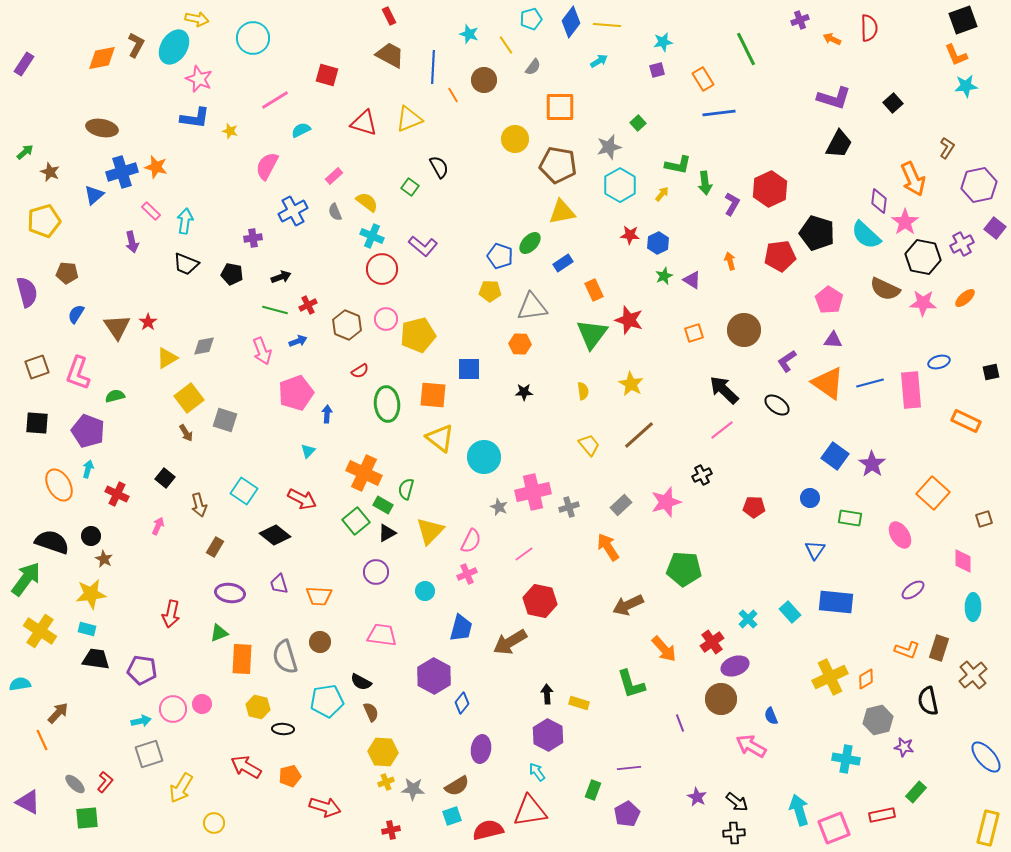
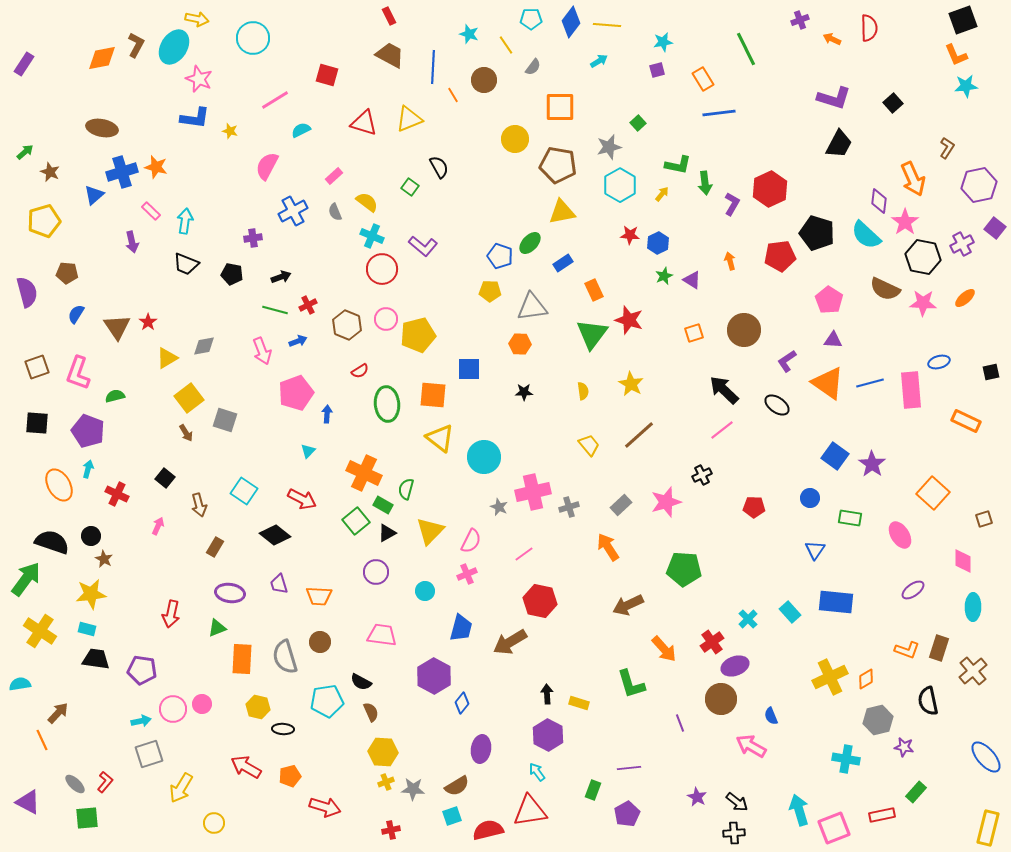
cyan pentagon at (531, 19): rotated 15 degrees clockwise
green triangle at (219, 633): moved 2 px left, 5 px up
brown cross at (973, 675): moved 4 px up
